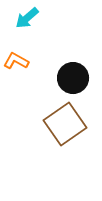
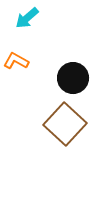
brown square: rotated 12 degrees counterclockwise
